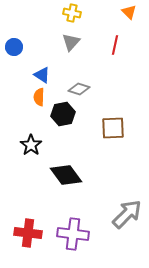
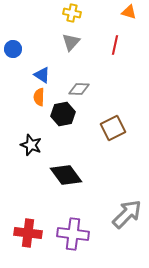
orange triangle: rotated 28 degrees counterclockwise
blue circle: moved 1 px left, 2 px down
gray diamond: rotated 15 degrees counterclockwise
brown square: rotated 25 degrees counterclockwise
black star: rotated 15 degrees counterclockwise
